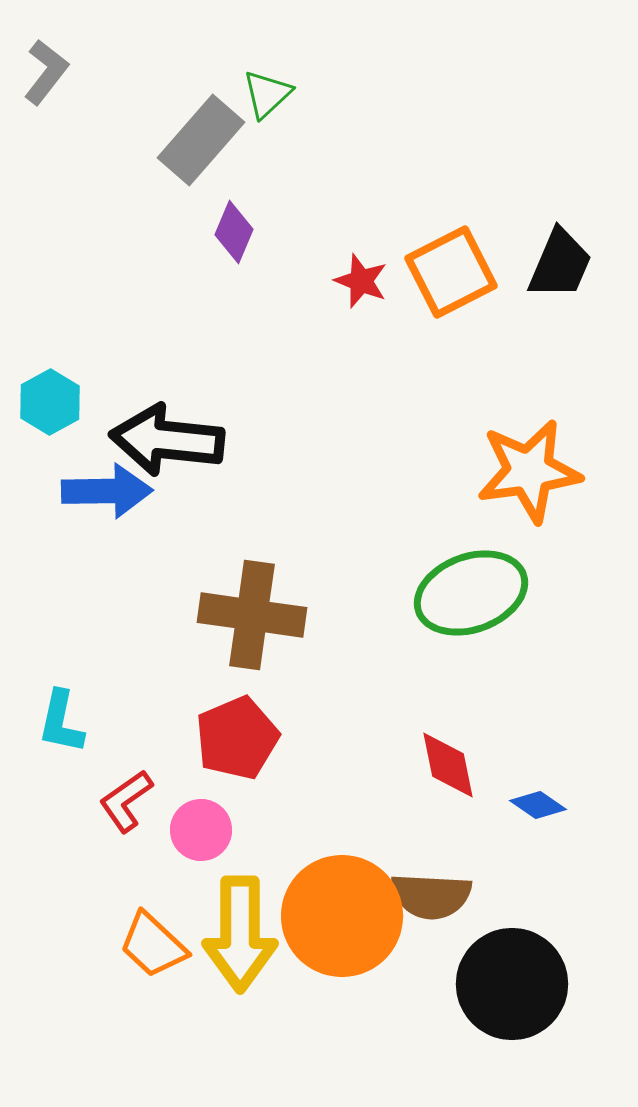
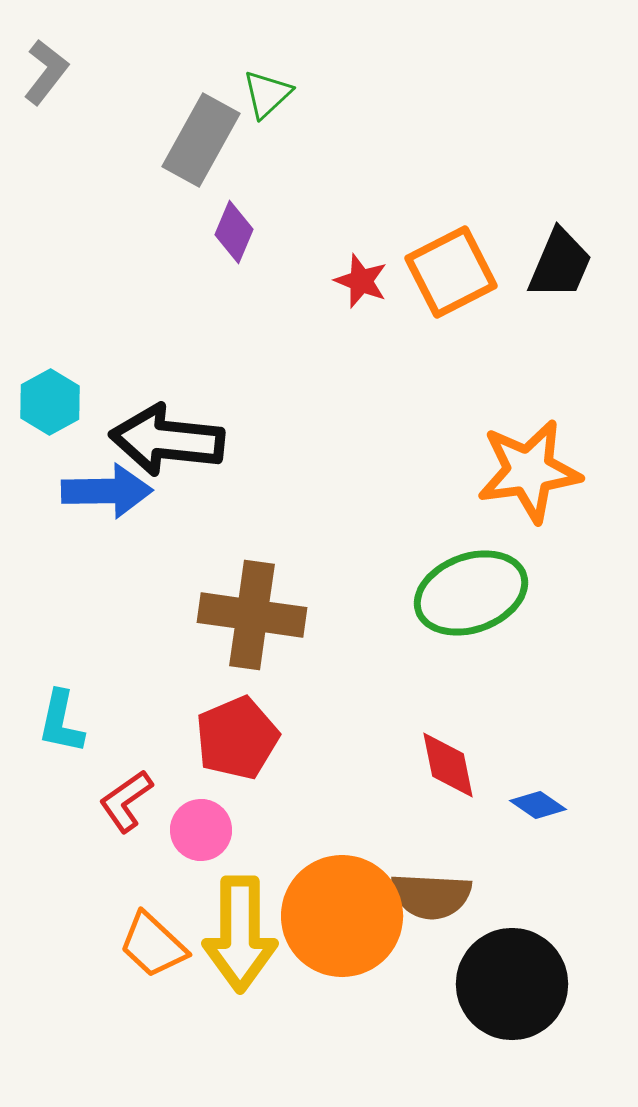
gray rectangle: rotated 12 degrees counterclockwise
